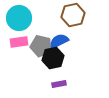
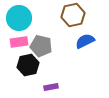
blue semicircle: moved 26 px right
black hexagon: moved 25 px left, 7 px down
purple rectangle: moved 8 px left, 3 px down
